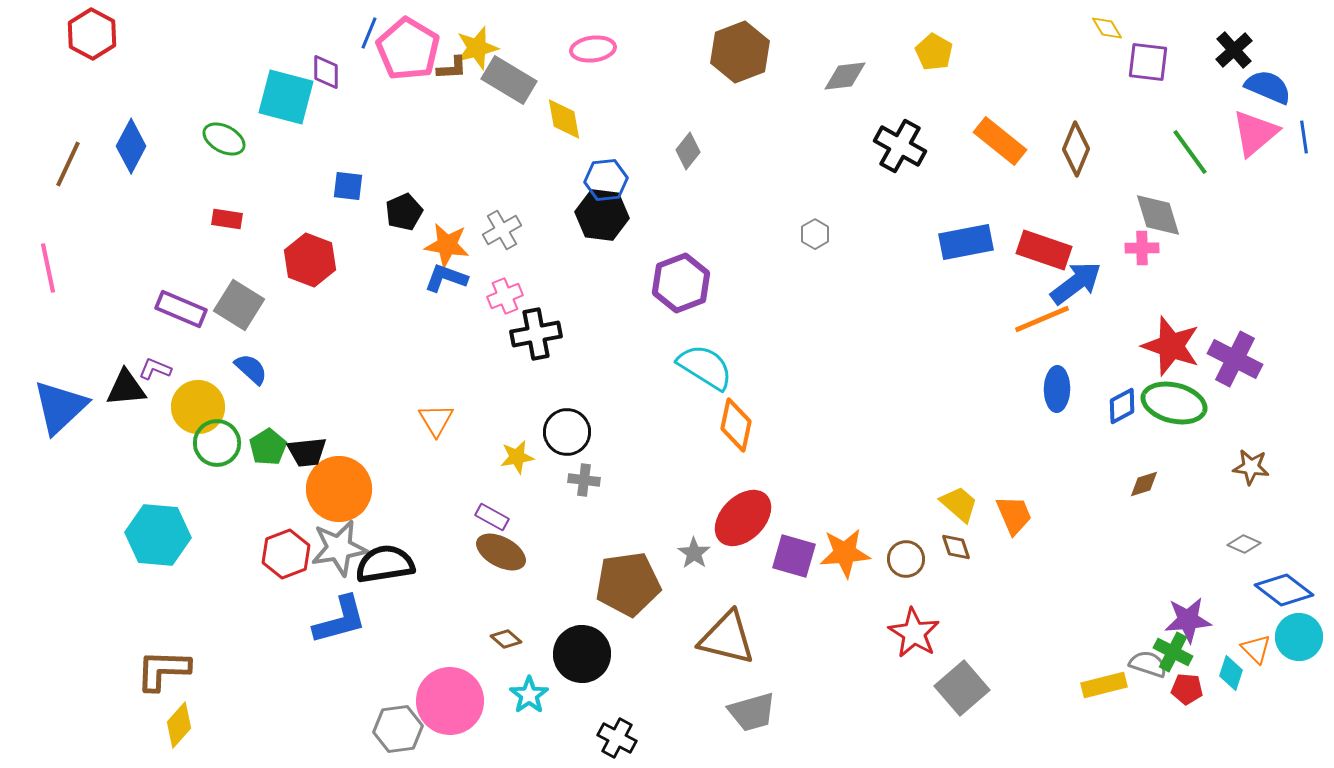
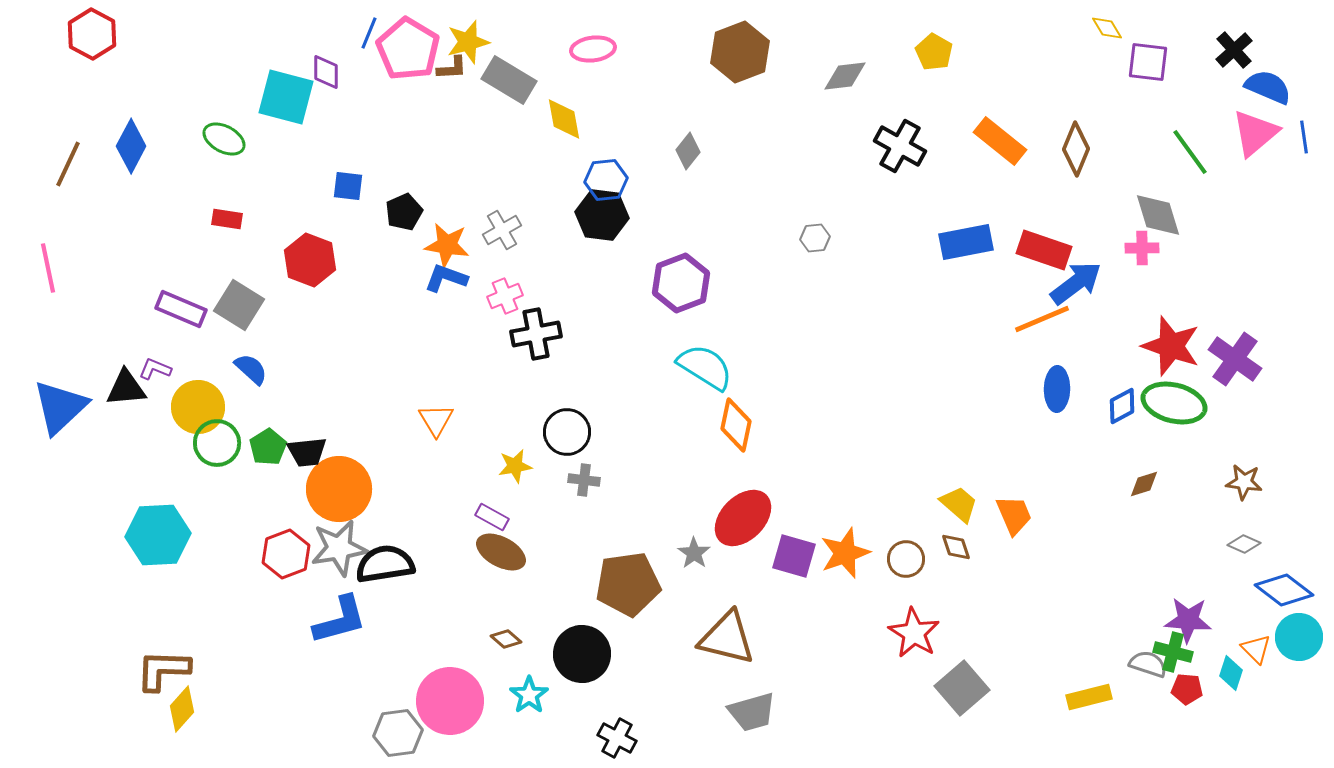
yellow star at (477, 48): moved 9 px left, 6 px up
gray hexagon at (815, 234): moved 4 px down; rotated 24 degrees clockwise
purple cross at (1235, 359): rotated 8 degrees clockwise
yellow star at (517, 457): moved 2 px left, 9 px down
brown star at (1251, 467): moved 7 px left, 15 px down
cyan hexagon at (158, 535): rotated 8 degrees counterclockwise
orange star at (845, 553): rotated 15 degrees counterclockwise
purple star at (1188, 620): rotated 9 degrees clockwise
green cross at (1173, 652): rotated 12 degrees counterclockwise
yellow rectangle at (1104, 685): moved 15 px left, 12 px down
yellow diamond at (179, 725): moved 3 px right, 16 px up
gray hexagon at (398, 729): moved 4 px down
